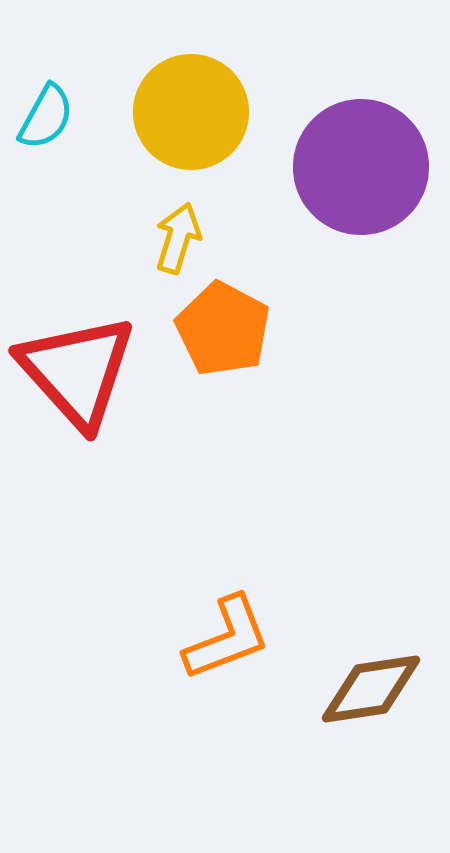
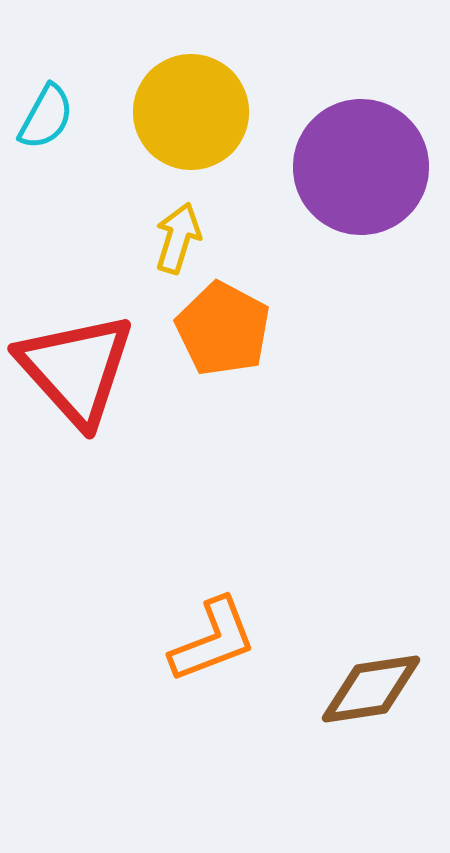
red triangle: moved 1 px left, 2 px up
orange L-shape: moved 14 px left, 2 px down
